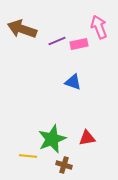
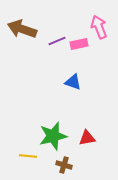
green star: moved 1 px right, 3 px up; rotated 8 degrees clockwise
